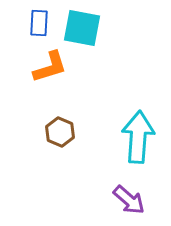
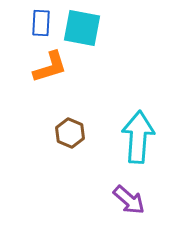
blue rectangle: moved 2 px right
brown hexagon: moved 10 px right, 1 px down
